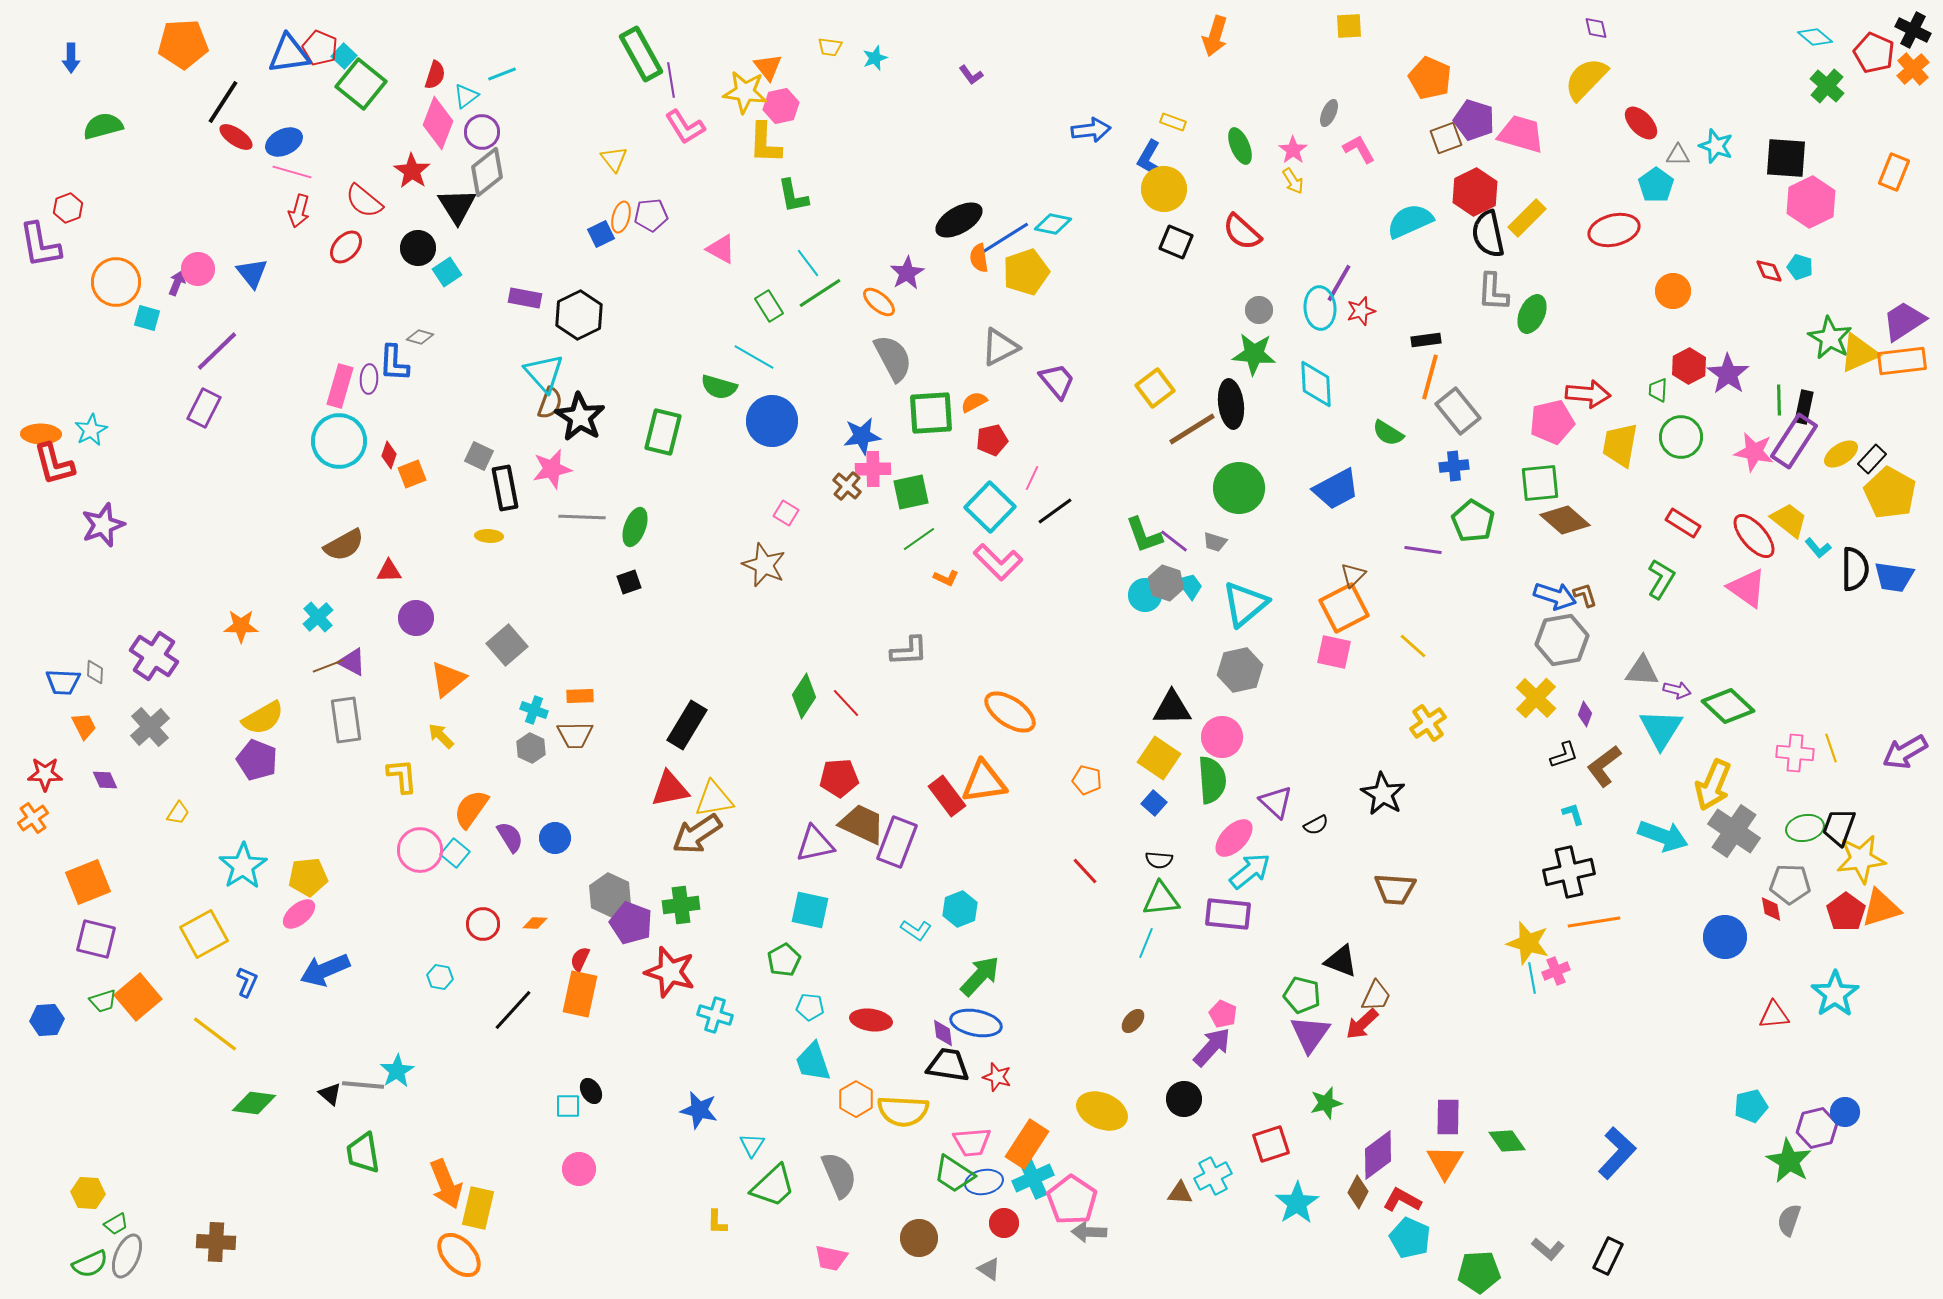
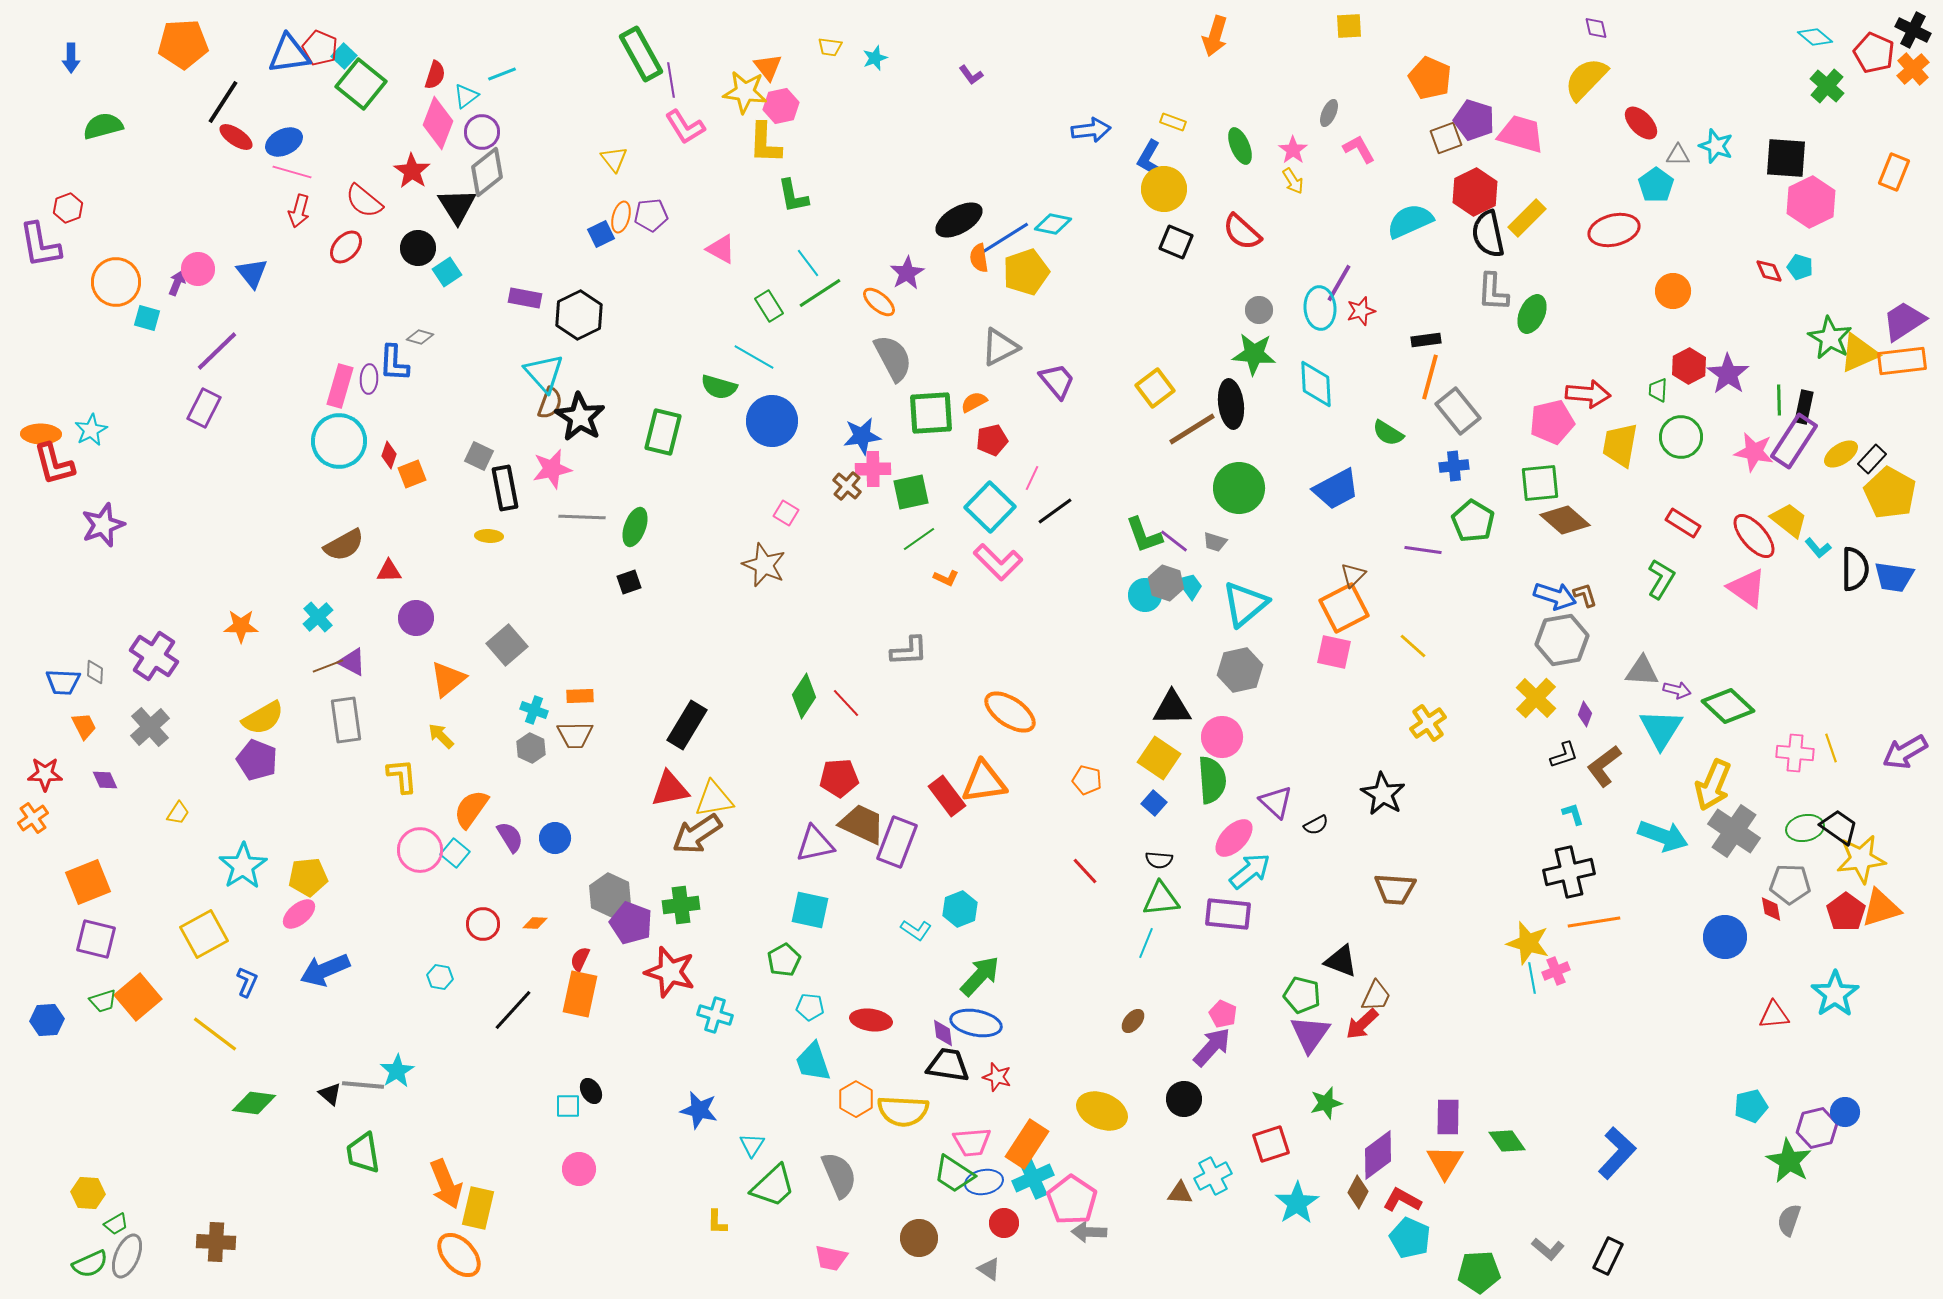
black trapezoid at (1839, 827): rotated 105 degrees clockwise
